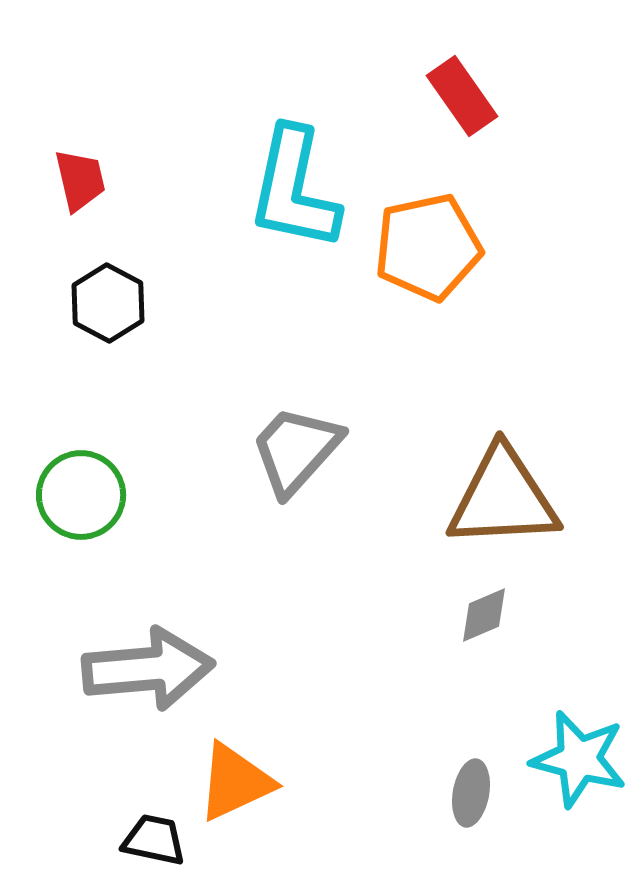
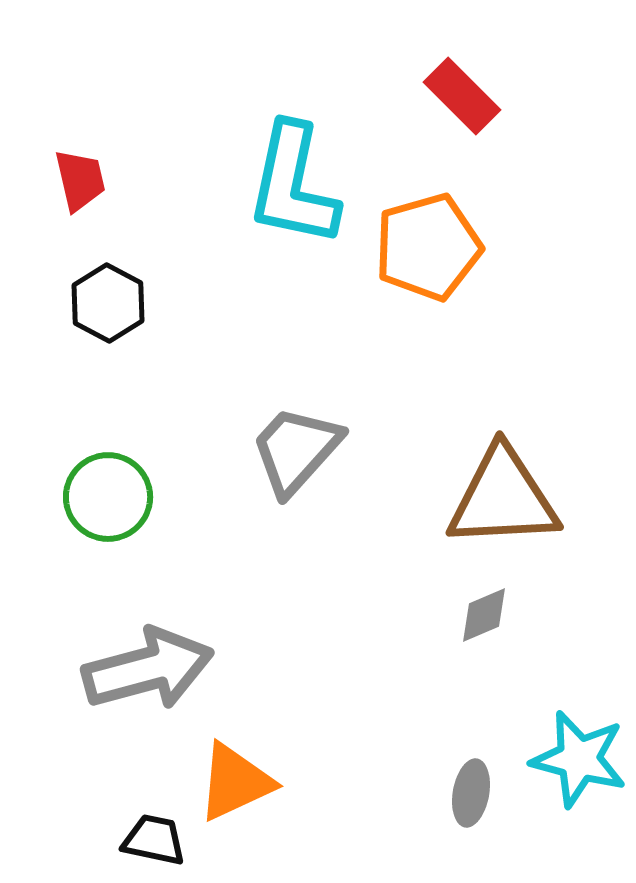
red rectangle: rotated 10 degrees counterclockwise
cyan L-shape: moved 1 px left, 4 px up
orange pentagon: rotated 4 degrees counterclockwise
green circle: moved 27 px right, 2 px down
gray arrow: rotated 10 degrees counterclockwise
